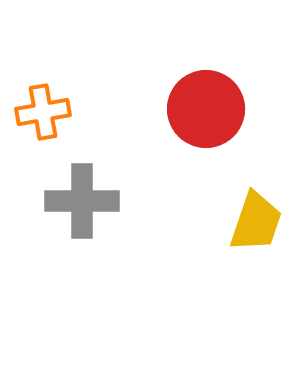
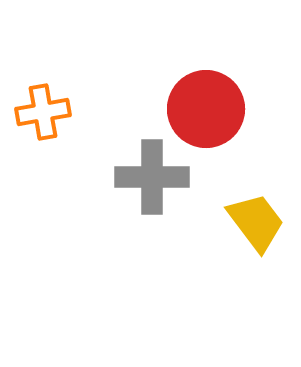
gray cross: moved 70 px right, 24 px up
yellow trapezoid: rotated 56 degrees counterclockwise
